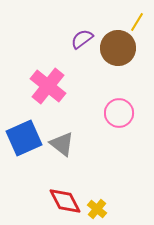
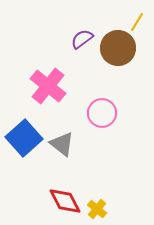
pink circle: moved 17 px left
blue square: rotated 18 degrees counterclockwise
